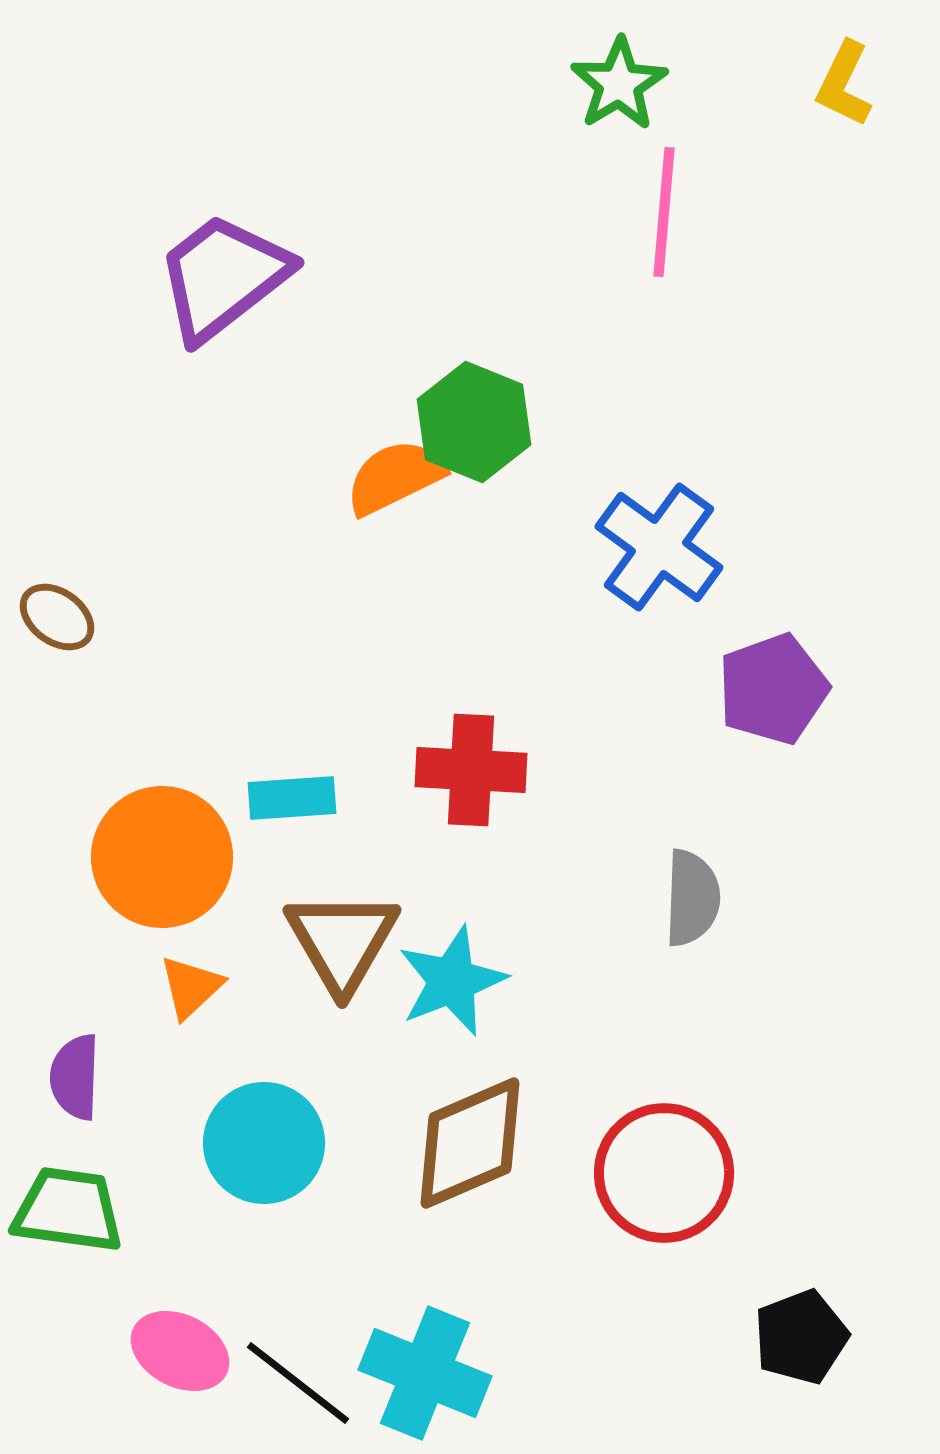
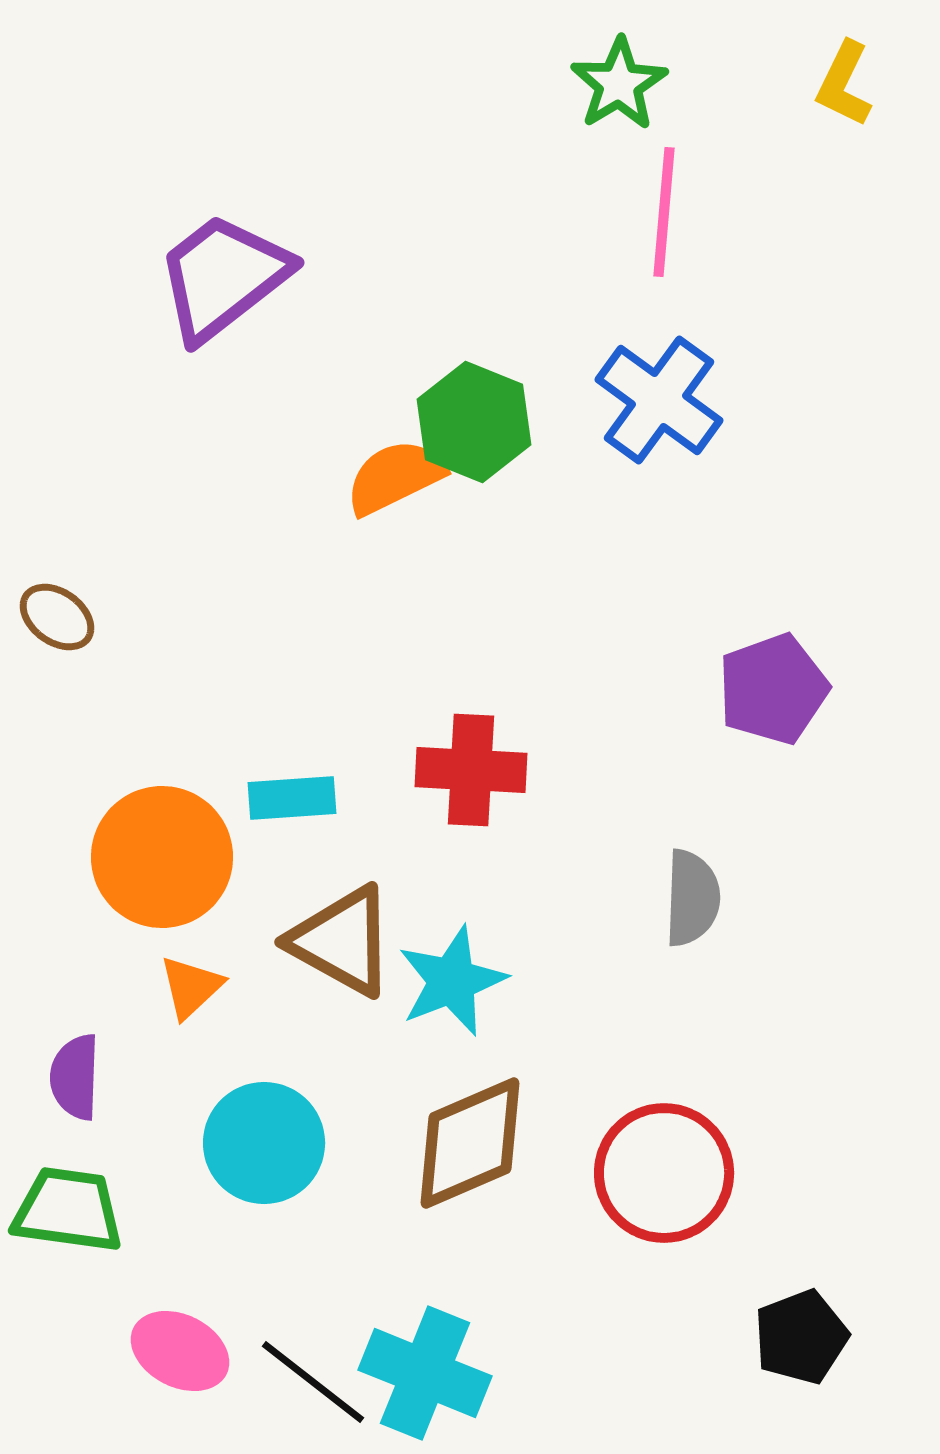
blue cross: moved 147 px up
brown triangle: rotated 31 degrees counterclockwise
black line: moved 15 px right, 1 px up
